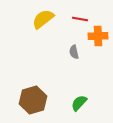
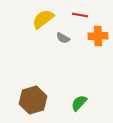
red line: moved 4 px up
gray semicircle: moved 11 px left, 14 px up; rotated 48 degrees counterclockwise
